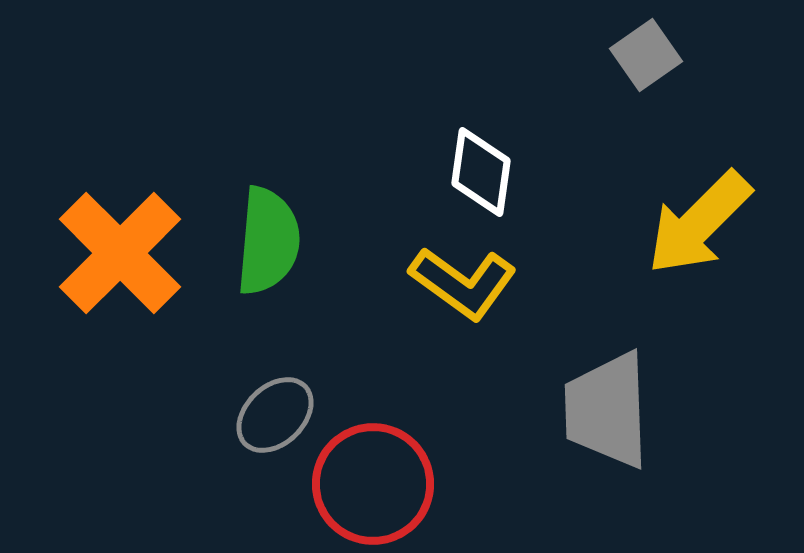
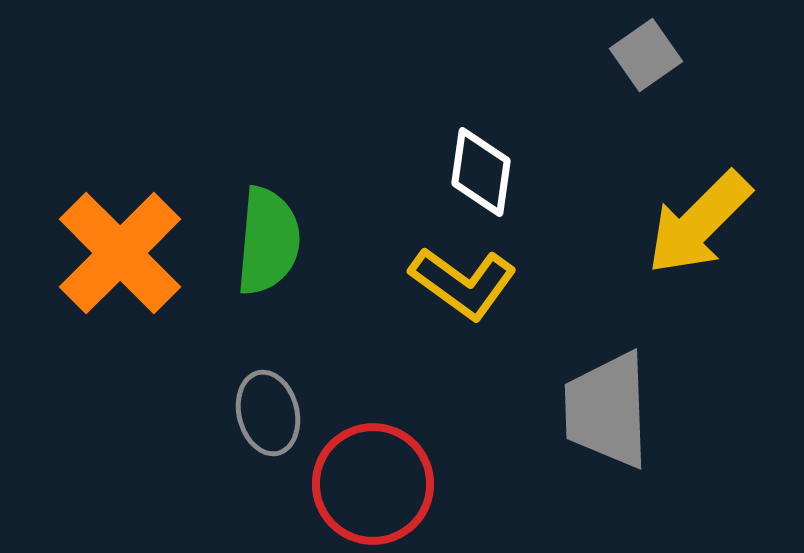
gray ellipse: moved 7 px left, 2 px up; rotated 60 degrees counterclockwise
